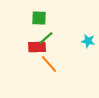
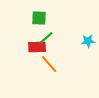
cyan star: rotated 16 degrees counterclockwise
